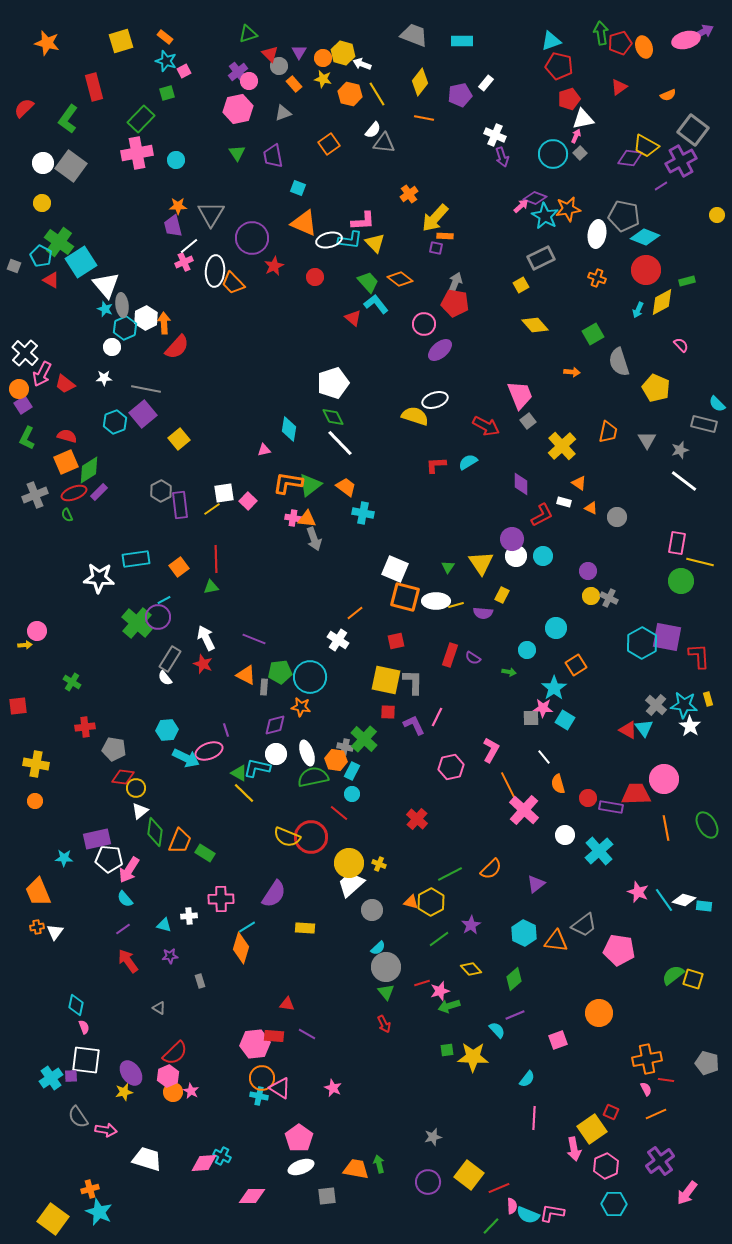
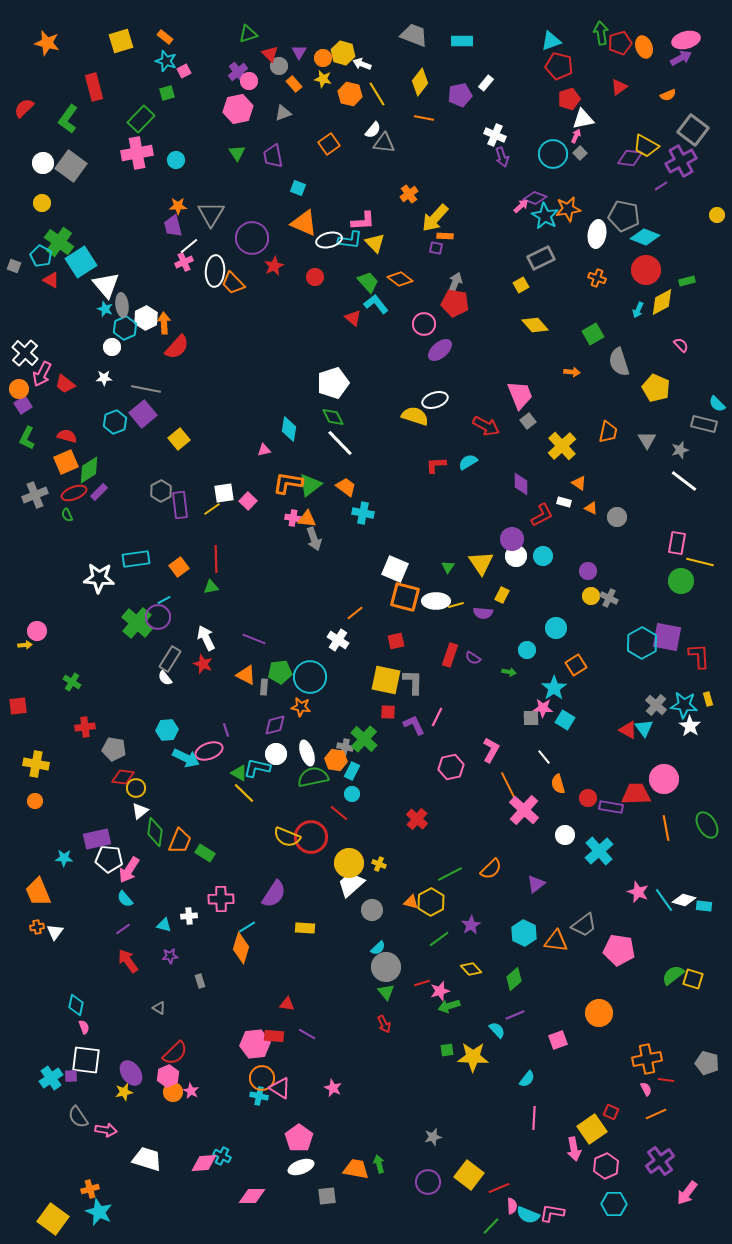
purple arrow at (703, 32): moved 22 px left, 26 px down
